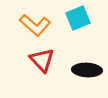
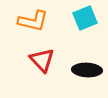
cyan square: moved 7 px right
orange L-shape: moved 2 px left, 4 px up; rotated 28 degrees counterclockwise
